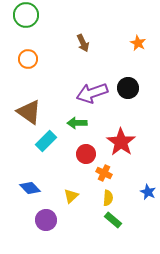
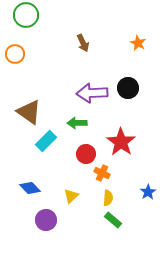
orange circle: moved 13 px left, 5 px up
purple arrow: rotated 16 degrees clockwise
orange cross: moved 2 px left
blue star: rotated 14 degrees clockwise
